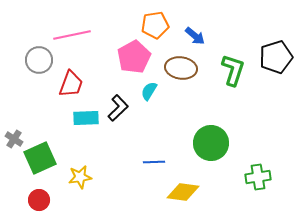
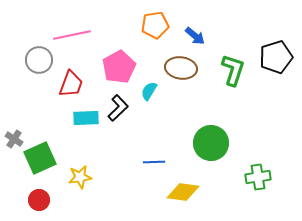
pink pentagon: moved 15 px left, 10 px down
